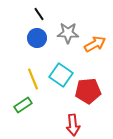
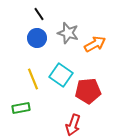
gray star: rotated 15 degrees clockwise
green rectangle: moved 2 px left, 3 px down; rotated 24 degrees clockwise
red arrow: rotated 25 degrees clockwise
